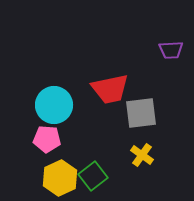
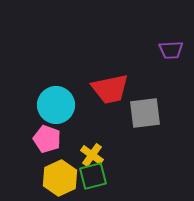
cyan circle: moved 2 px right
gray square: moved 4 px right
pink pentagon: rotated 16 degrees clockwise
yellow cross: moved 50 px left
green square: rotated 24 degrees clockwise
